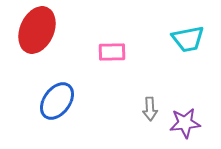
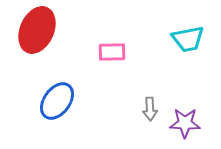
purple star: rotated 8 degrees clockwise
